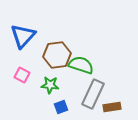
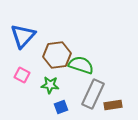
brown rectangle: moved 1 px right, 2 px up
